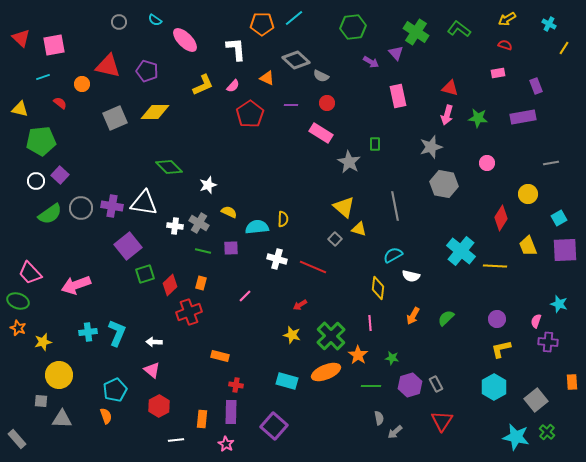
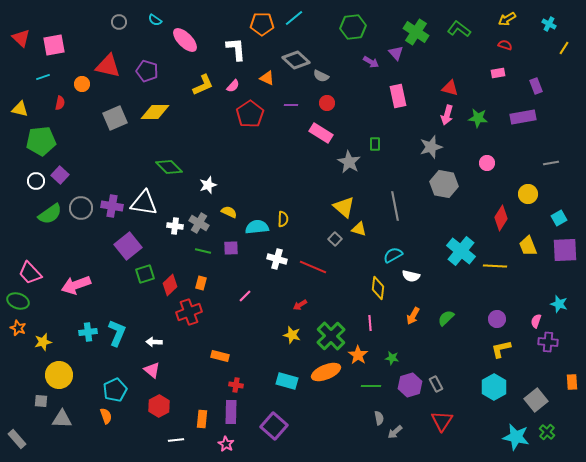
red semicircle at (60, 103): rotated 64 degrees clockwise
